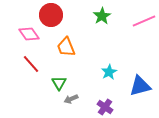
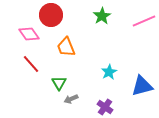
blue triangle: moved 2 px right
